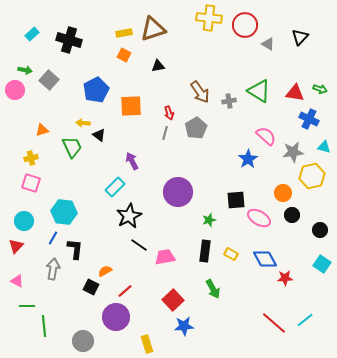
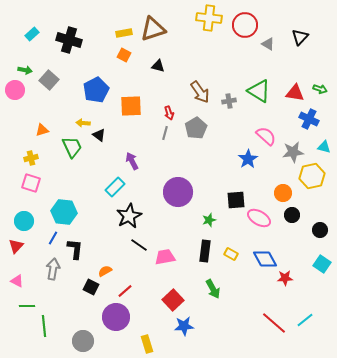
black triangle at (158, 66): rotated 24 degrees clockwise
